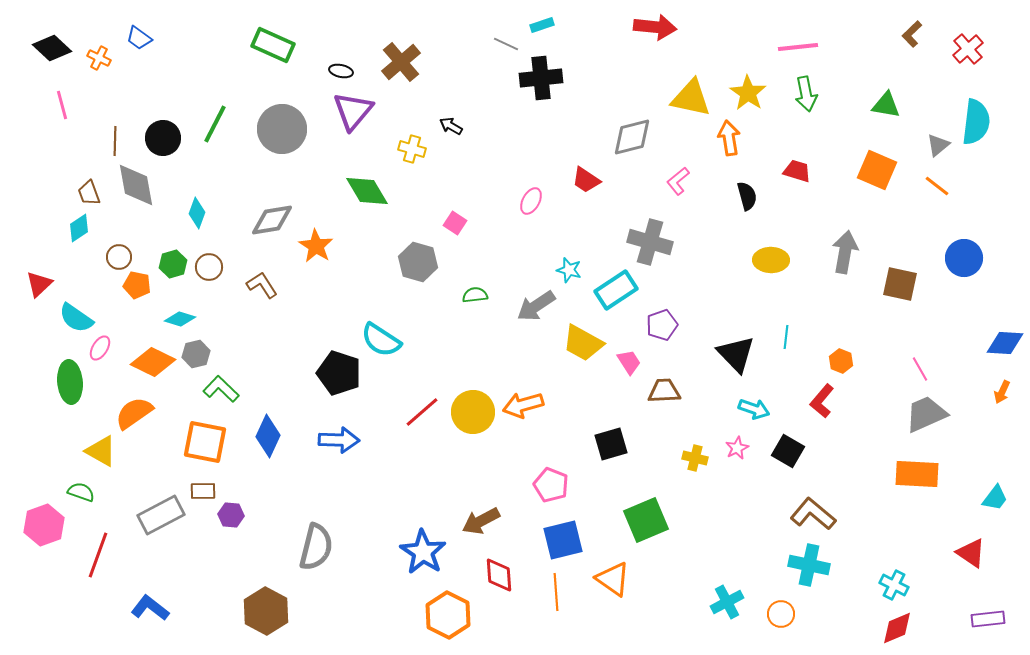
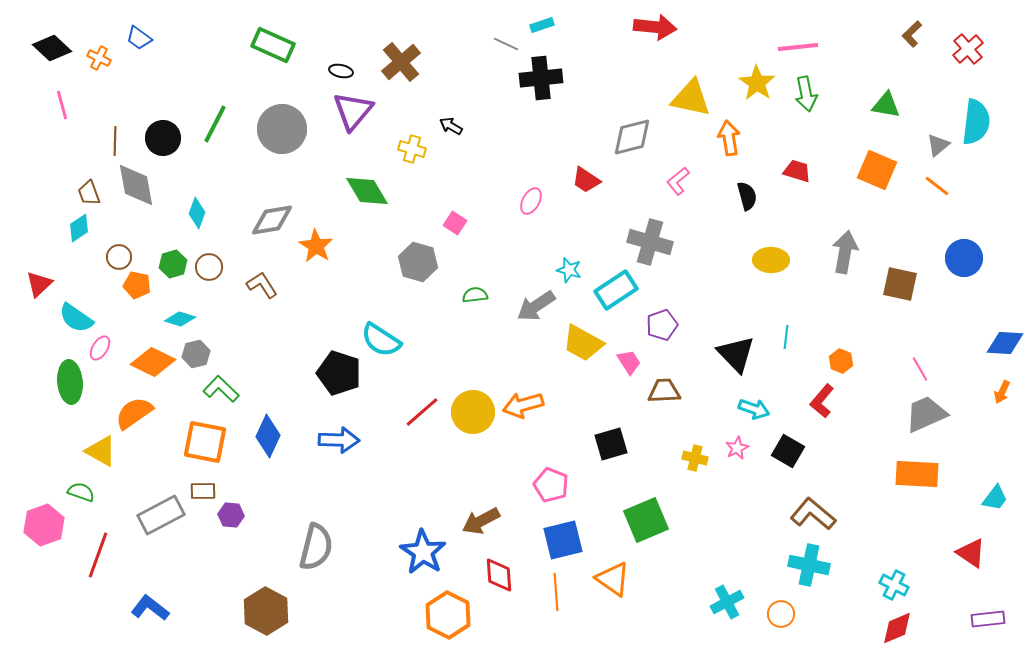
yellow star at (748, 93): moved 9 px right, 10 px up
